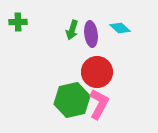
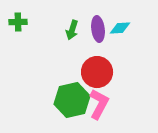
cyan diamond: rotated 45 degrees counterclockwise
purple ellipse: moved 7 px right, 5 px up
